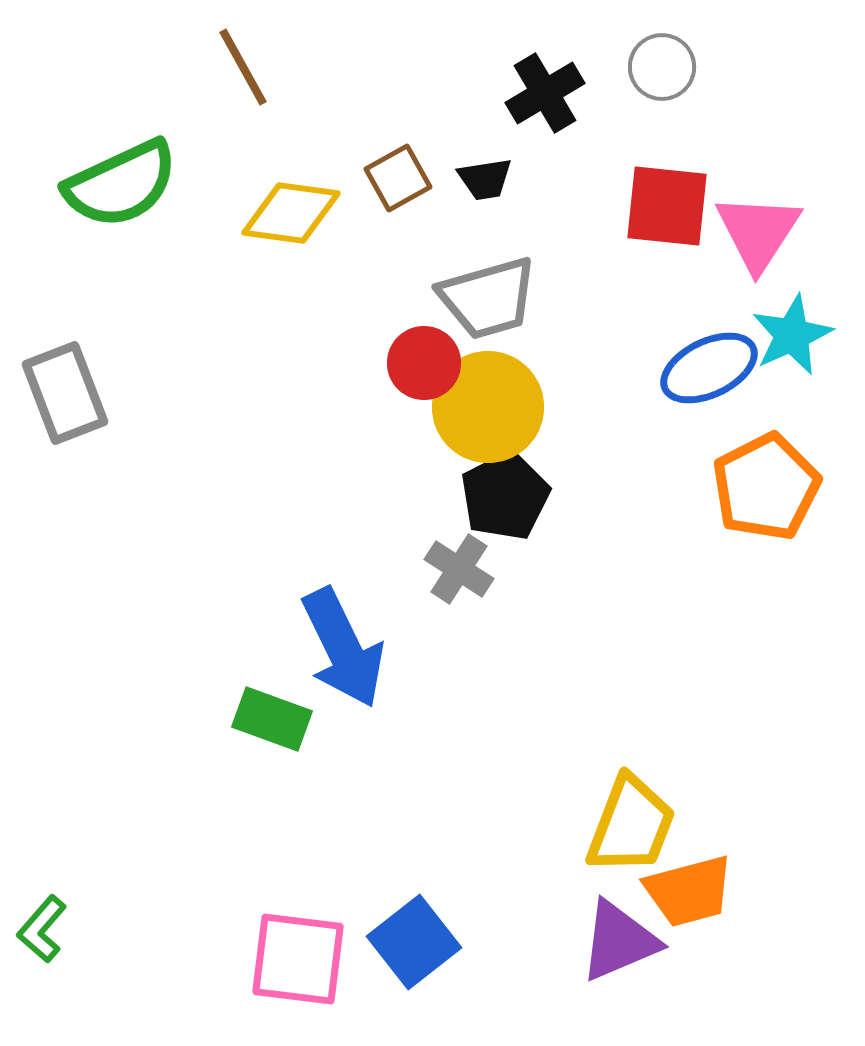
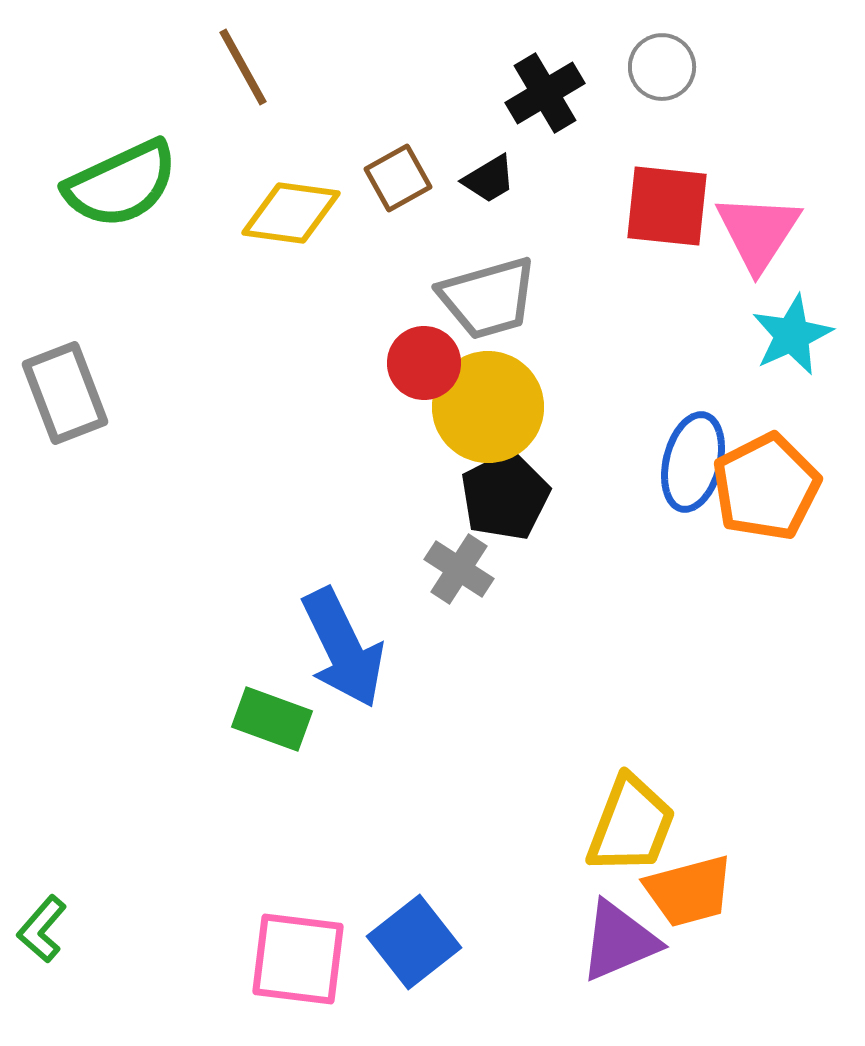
black trapezoid: moved 4 px right; rotated 22 degrees counterclockwise
blue ellipse: moved 16 px left, 94 px down; rotated 50 degrees counterclockwise
